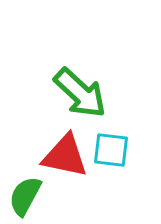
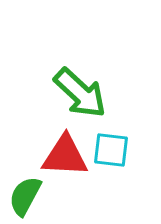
red triangle: rotated 9 degrees counterclockwise
